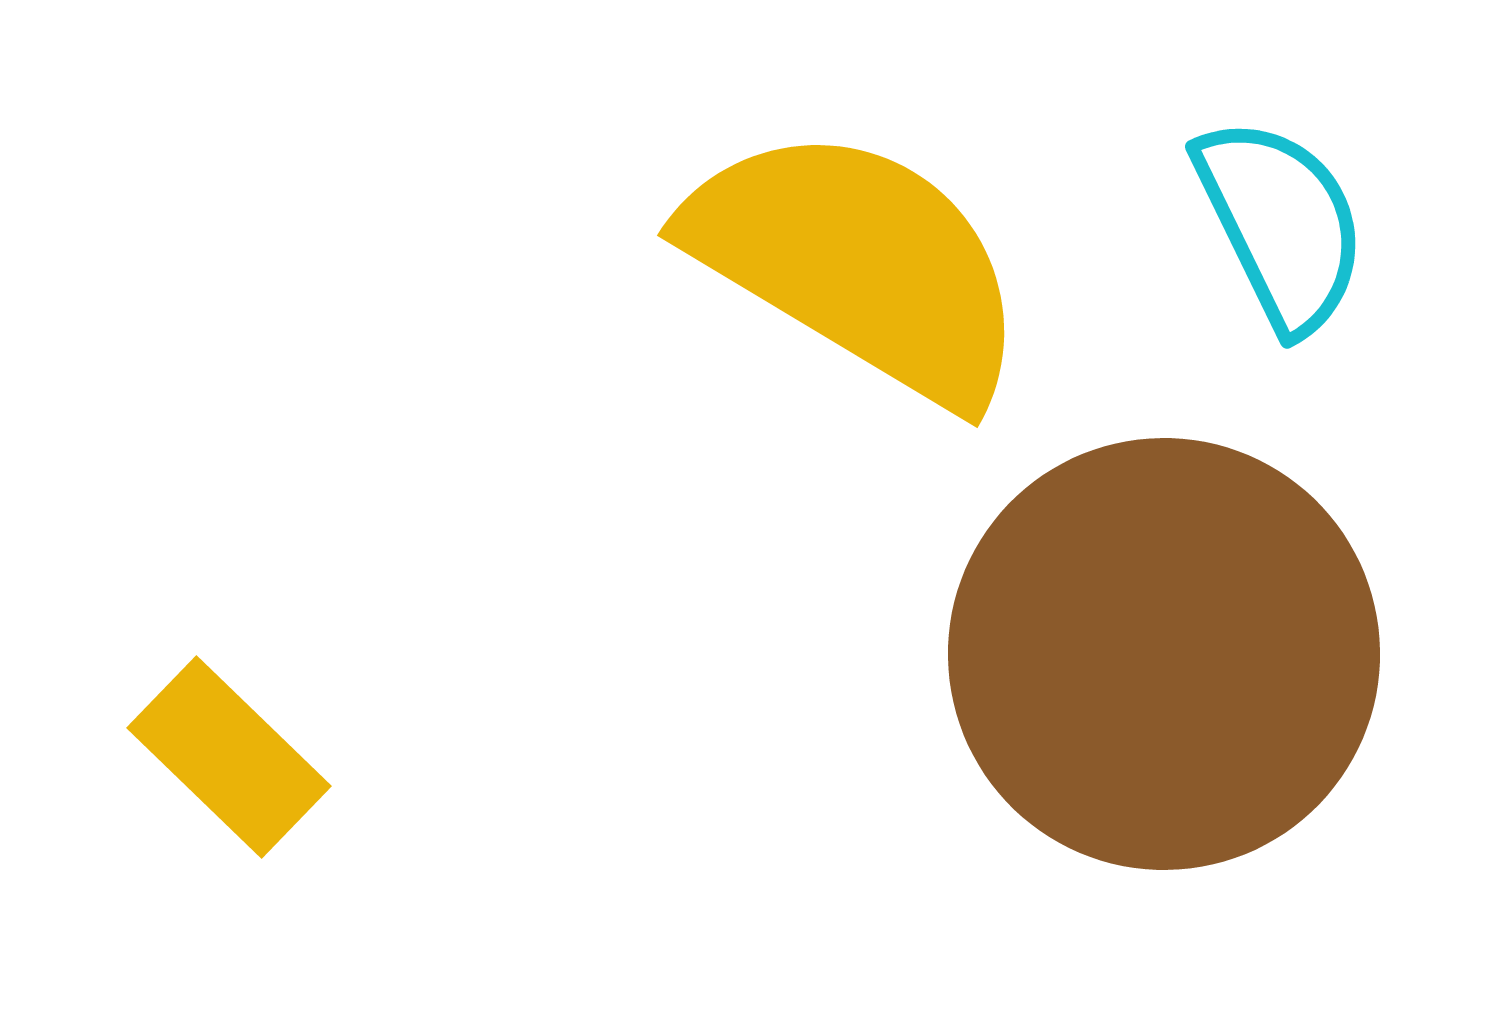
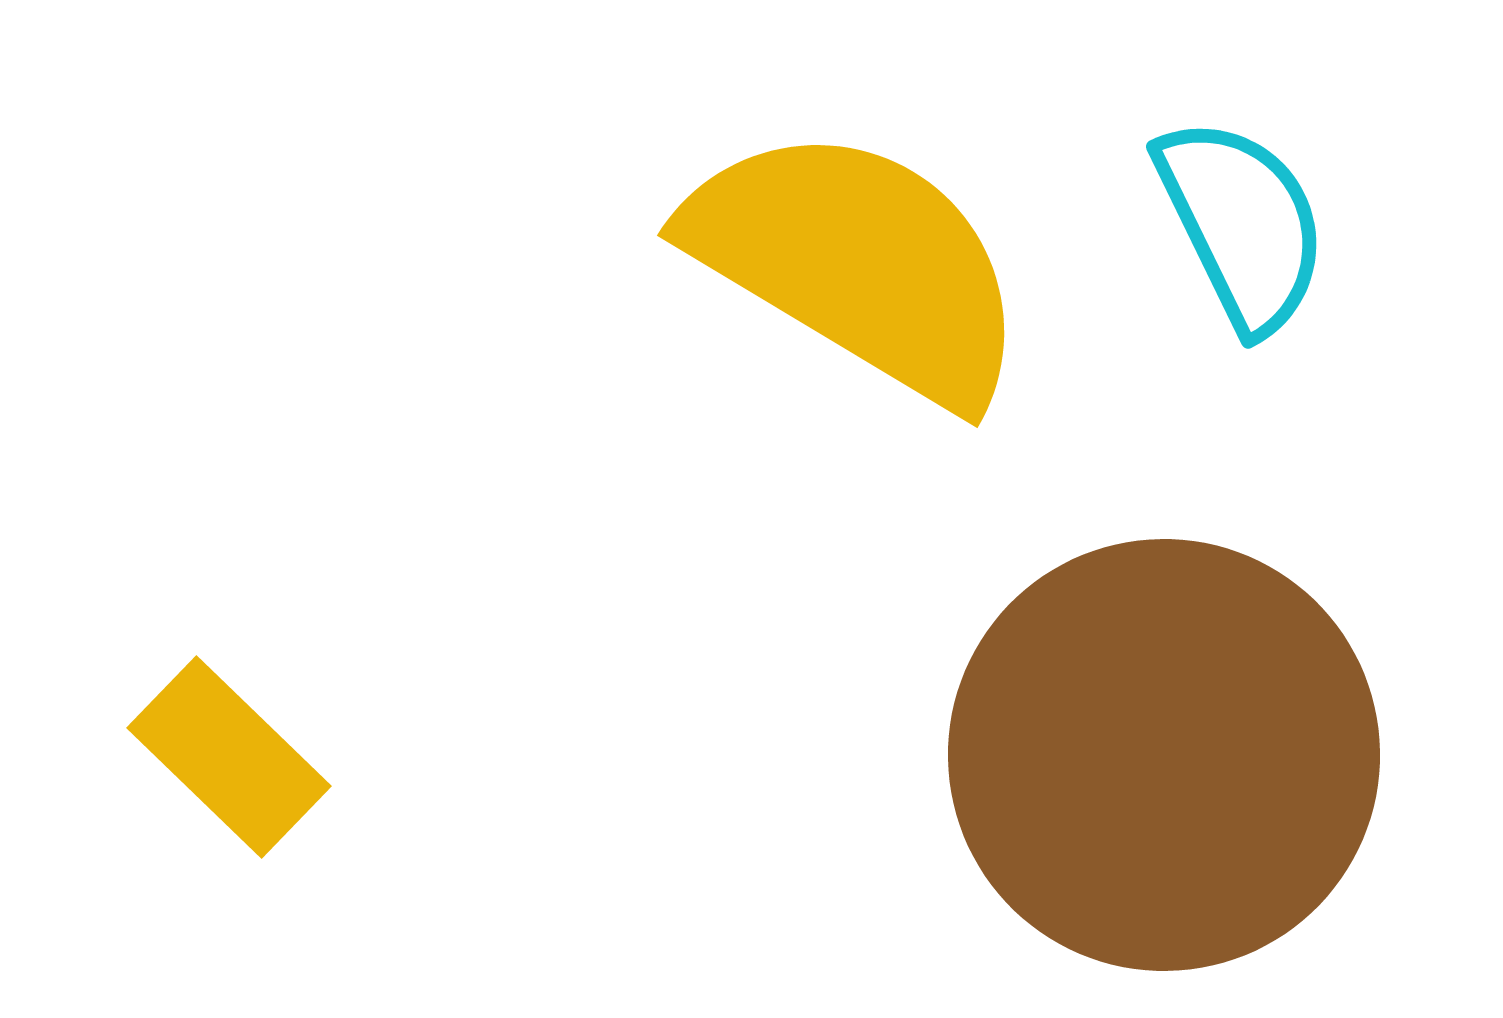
cyan semicircle: moved 39 px left
brown circle: moved 101 px down
